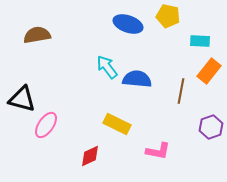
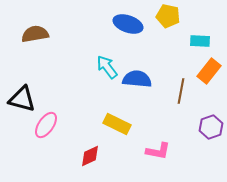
brown semicircle: moved 2 px left, 1 px up
